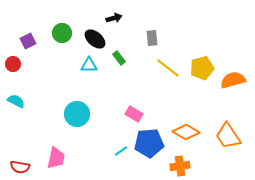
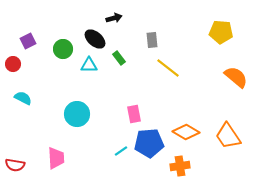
green circle: moved 1 px right, 16 px down
gray rectangle: moved 2 px down
yellow pentagon: moved 19 px right, 36 px up; rotated 20 degrees clockwise
orange semicircle: moved 3 px right, 3 px up; rotated 55 degrees clockwise
cyan semicircle: moved 7 px right, 3 px up
pink rectangle: rotated 48 degrees clockwise
pink trapezoid: rotated 15 degrees counterclockwise
red semicircle: moved 5 px left, 2 px up
